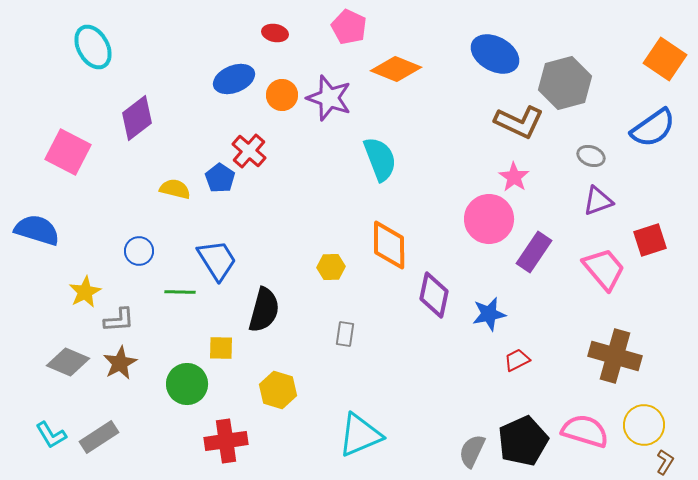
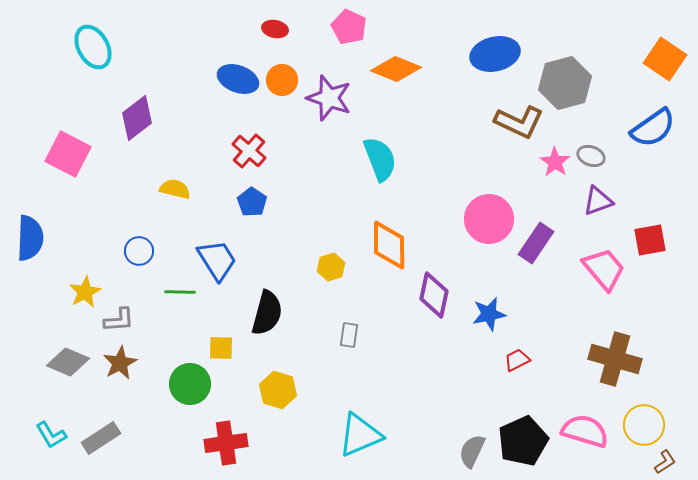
red ellipse at (275, 33): moved 4 px up
blue ellipse at (495, 54): rotated 42 degrees counterclockwise
blue ellipse at (234, 79): moved 4 px right; rotated 42 degrees clockwise
orange circle at (282, 95): moved 15 px up
pink square at (68, 152): moved 2 px down
pink star at (514, 177): moved 41 px right, 15 px up
blue pentagon at (220, 178): moved 32 px right, 24 px down
blue semicircle at (37, 230): moved 7 px left, 8 px down; rotated 75 degrees clockwise
red square at (650, 240): rotated 8 degrees clockwise
purple rectangle at (534, 252): moved 2 px right, 9 px up
yellow hexagon at (331, 267): rotated 16 degrees counterclockwise
black semicircle at (264, 310): moved 3 px right, 3 px down
gray rectangle at (345, 334): moved 4 px right, 1 px down
brown cross at (615, 356): moved 3 px down
green circle at (187, 384): moved 3 px right
gray rectangle at (99, 437): moved 2 px right, 1 px down
red cross at (226, 441): moved 2 px down
brown L-shape at (665, 462): rotated 25 degrees clockwise
